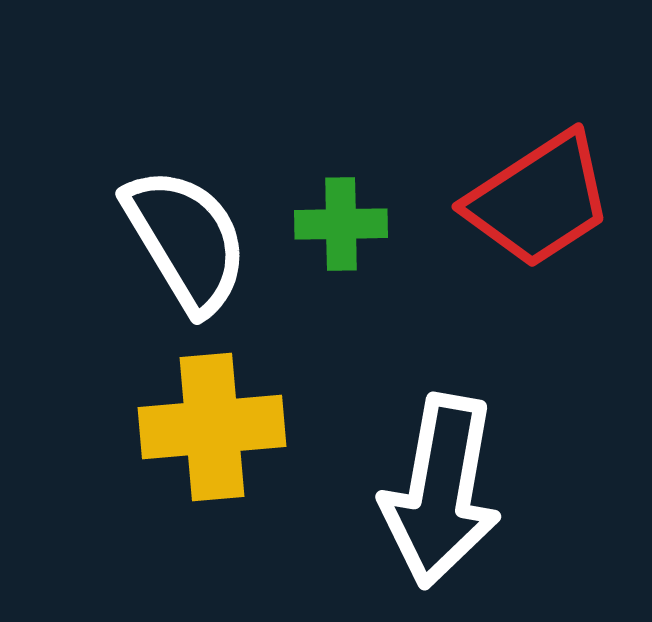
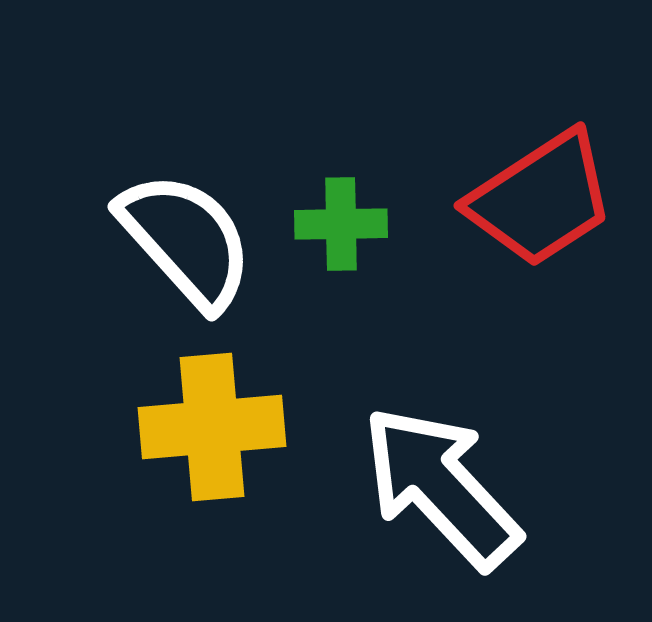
red trapezoid: moved 2 px right, 1 px up
white semicircle: rotated 11 degrees counterclockwise
white arrow: moved 4 px up; rotated 127 degrees clockwise
